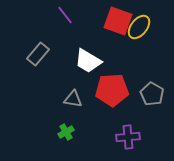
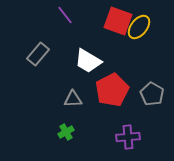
red pentagon: rotated 24 degrees counterclockwise
gray triangle: rotated 12 degrees counterclockwise
